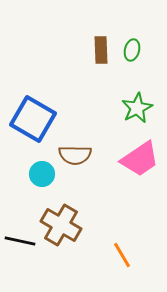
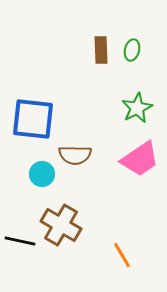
blue square: rotated 24 degrees counterclockwise
